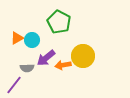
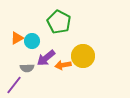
cyan circle: moved 1 px down
